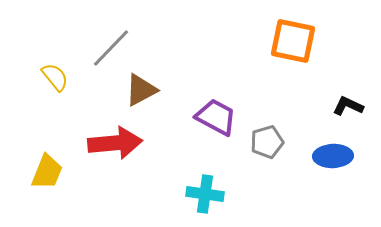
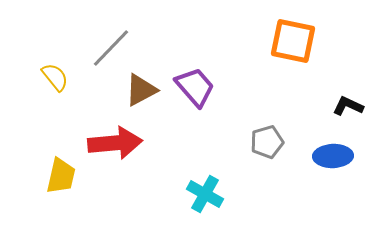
purple trapezoid: moved 21 px left, 30 px up; rotated 21 degrees clockwise
yellow trapezoid: moved 14 px right, 4 px down; rotated 9 degrees counterclockwise
cyan cross: rotated 21 degrees clockwise
